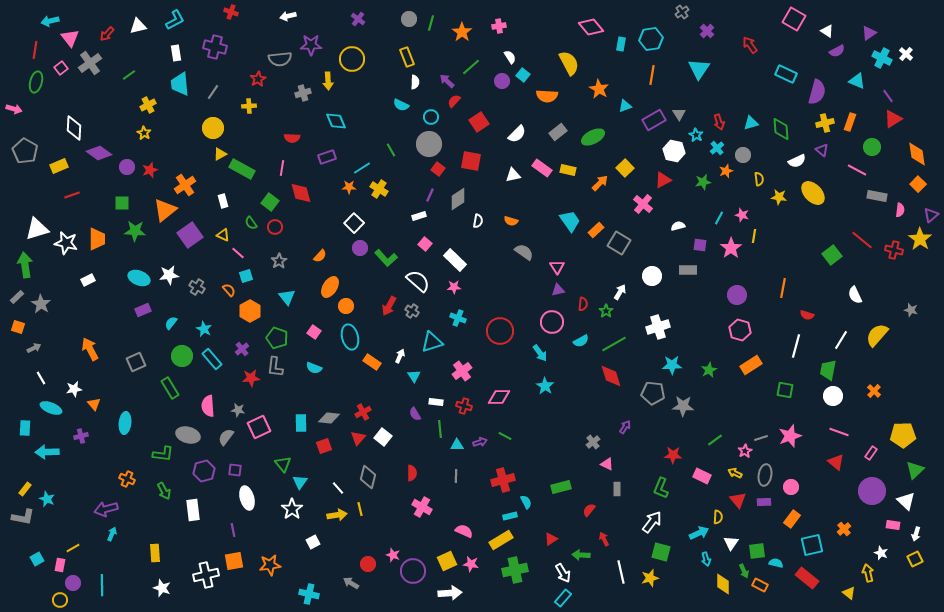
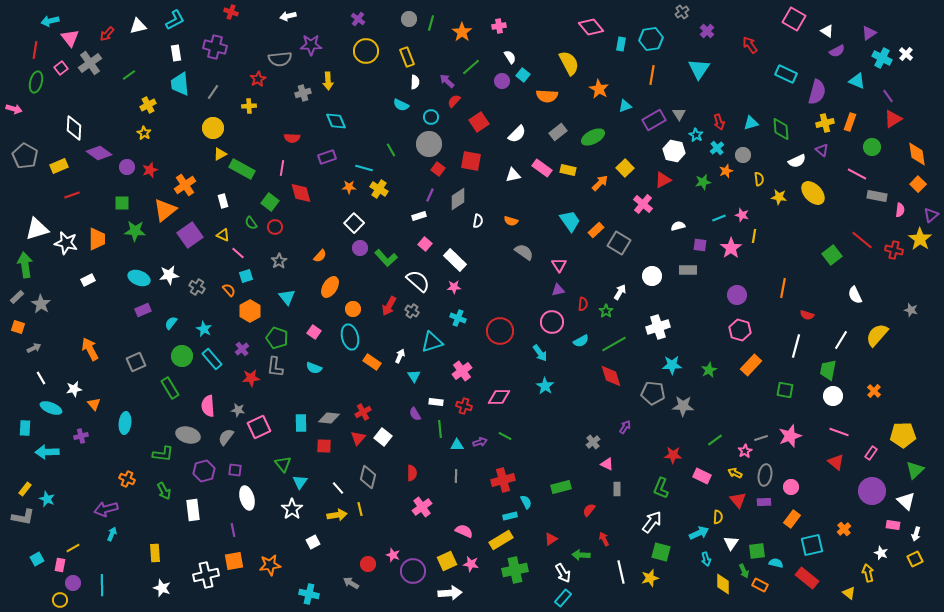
yellow circle at (352, 59): moved 14 px right, 8 px up
gray pentagon at (25, 151): moved 5 px down
cyan line at (362, 168): moved 2 px right; rotated 48 degrees clockwise
pink line at (857, 170): moved 4 px down
cyan line at (719, 218): rotated 40 degrees clockwise
pink triangle at (557, 267): moved 2 px right, 2 px up
orange circle at (346, 306): moved 7 px right, 3 px down
orange rectangle at (751, 365): rotated 15 degrees counterclockwise
red square at (324, 446): rotated 21 degrees clockwise
pink cross at (422, 507): rotated 24 degrees clockwise
